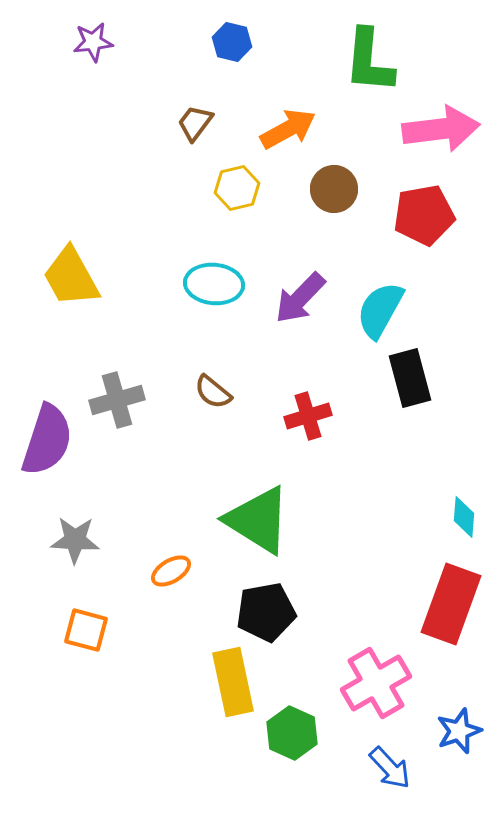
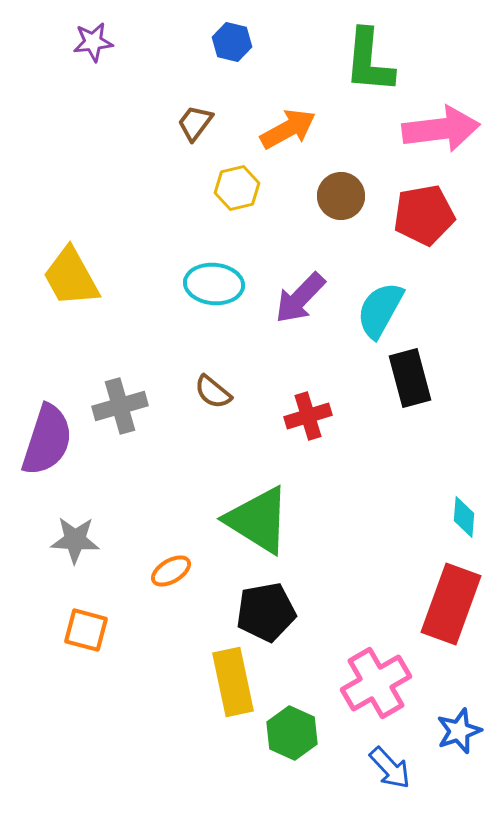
brown circle: moved 7 px right, 7 px down
gray cross: moved 3 px right, 6 px down
